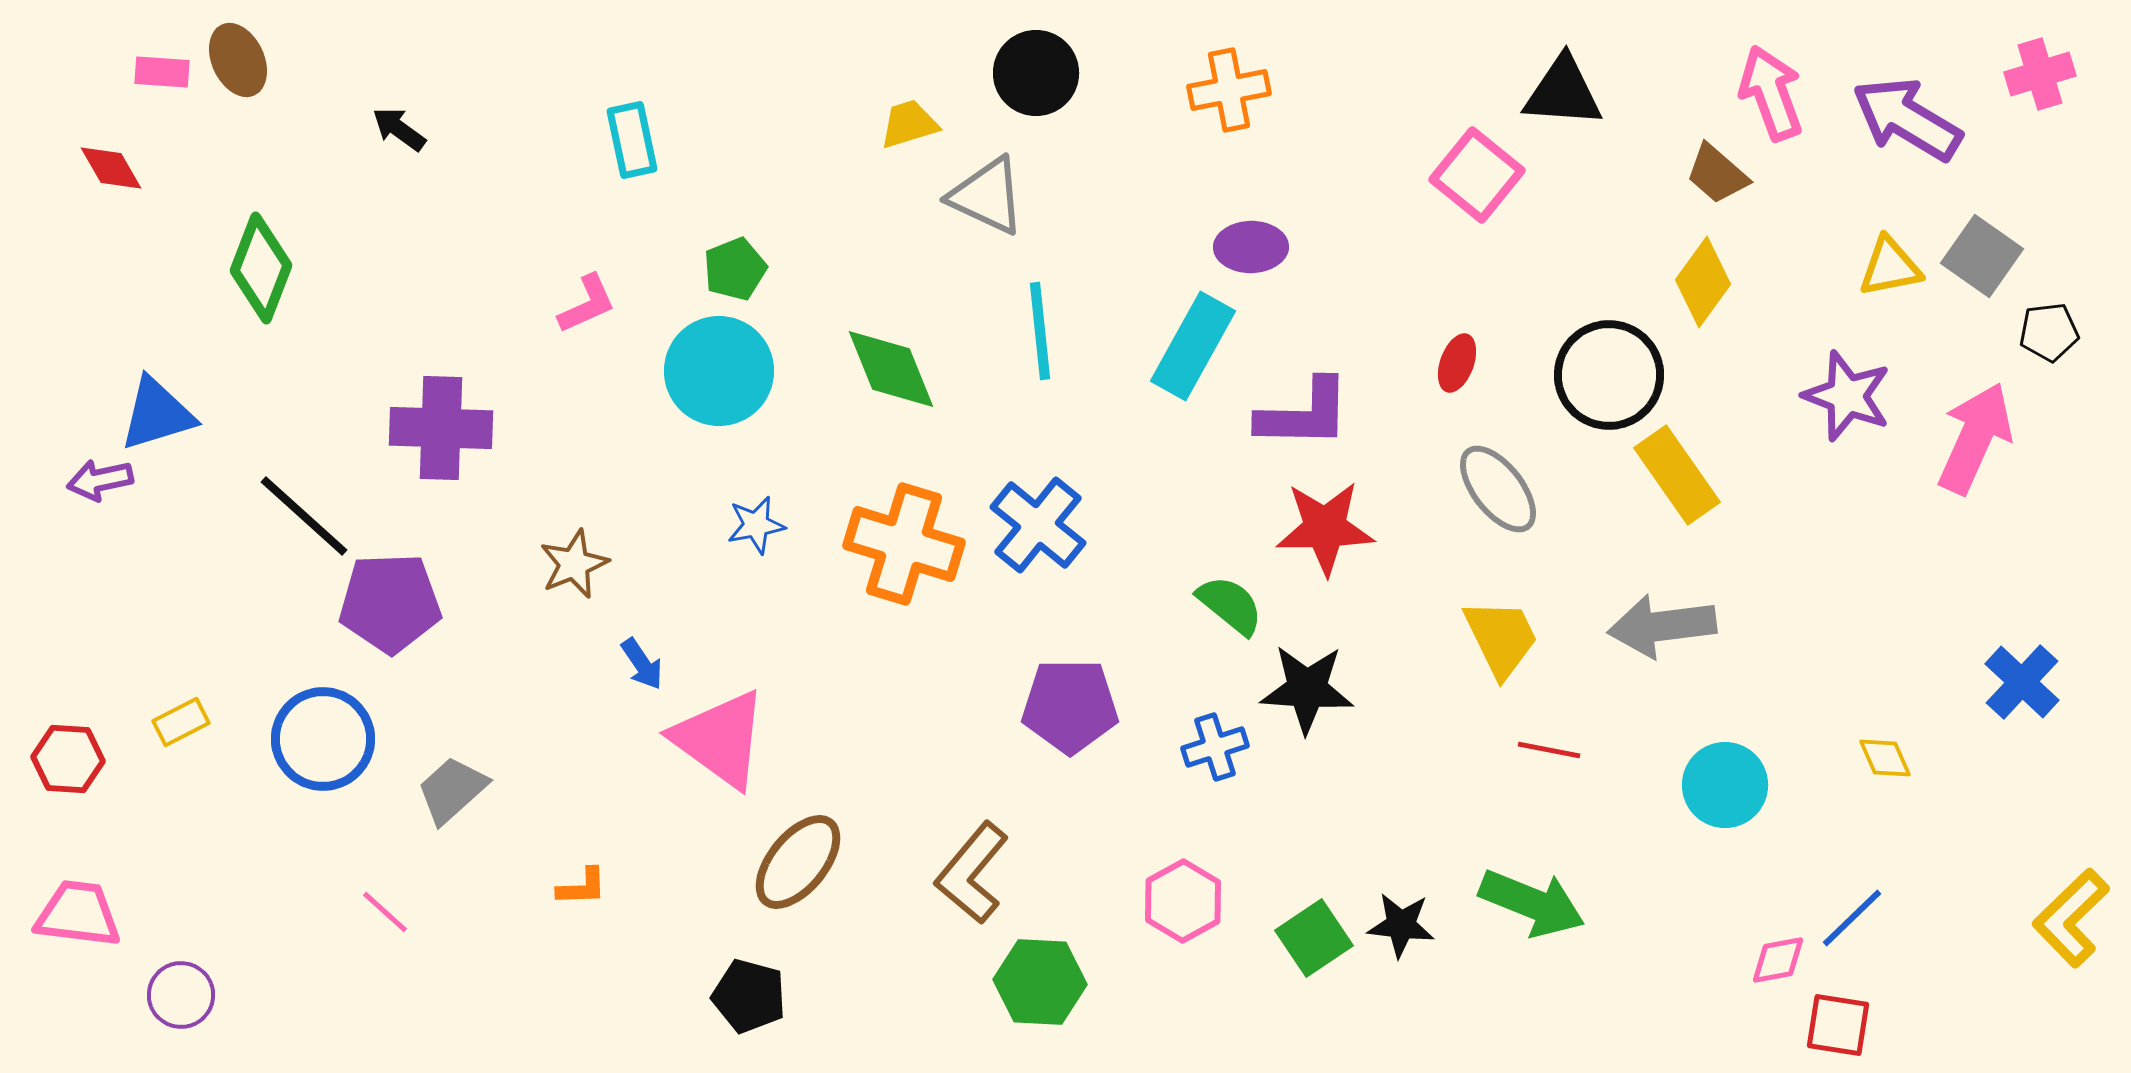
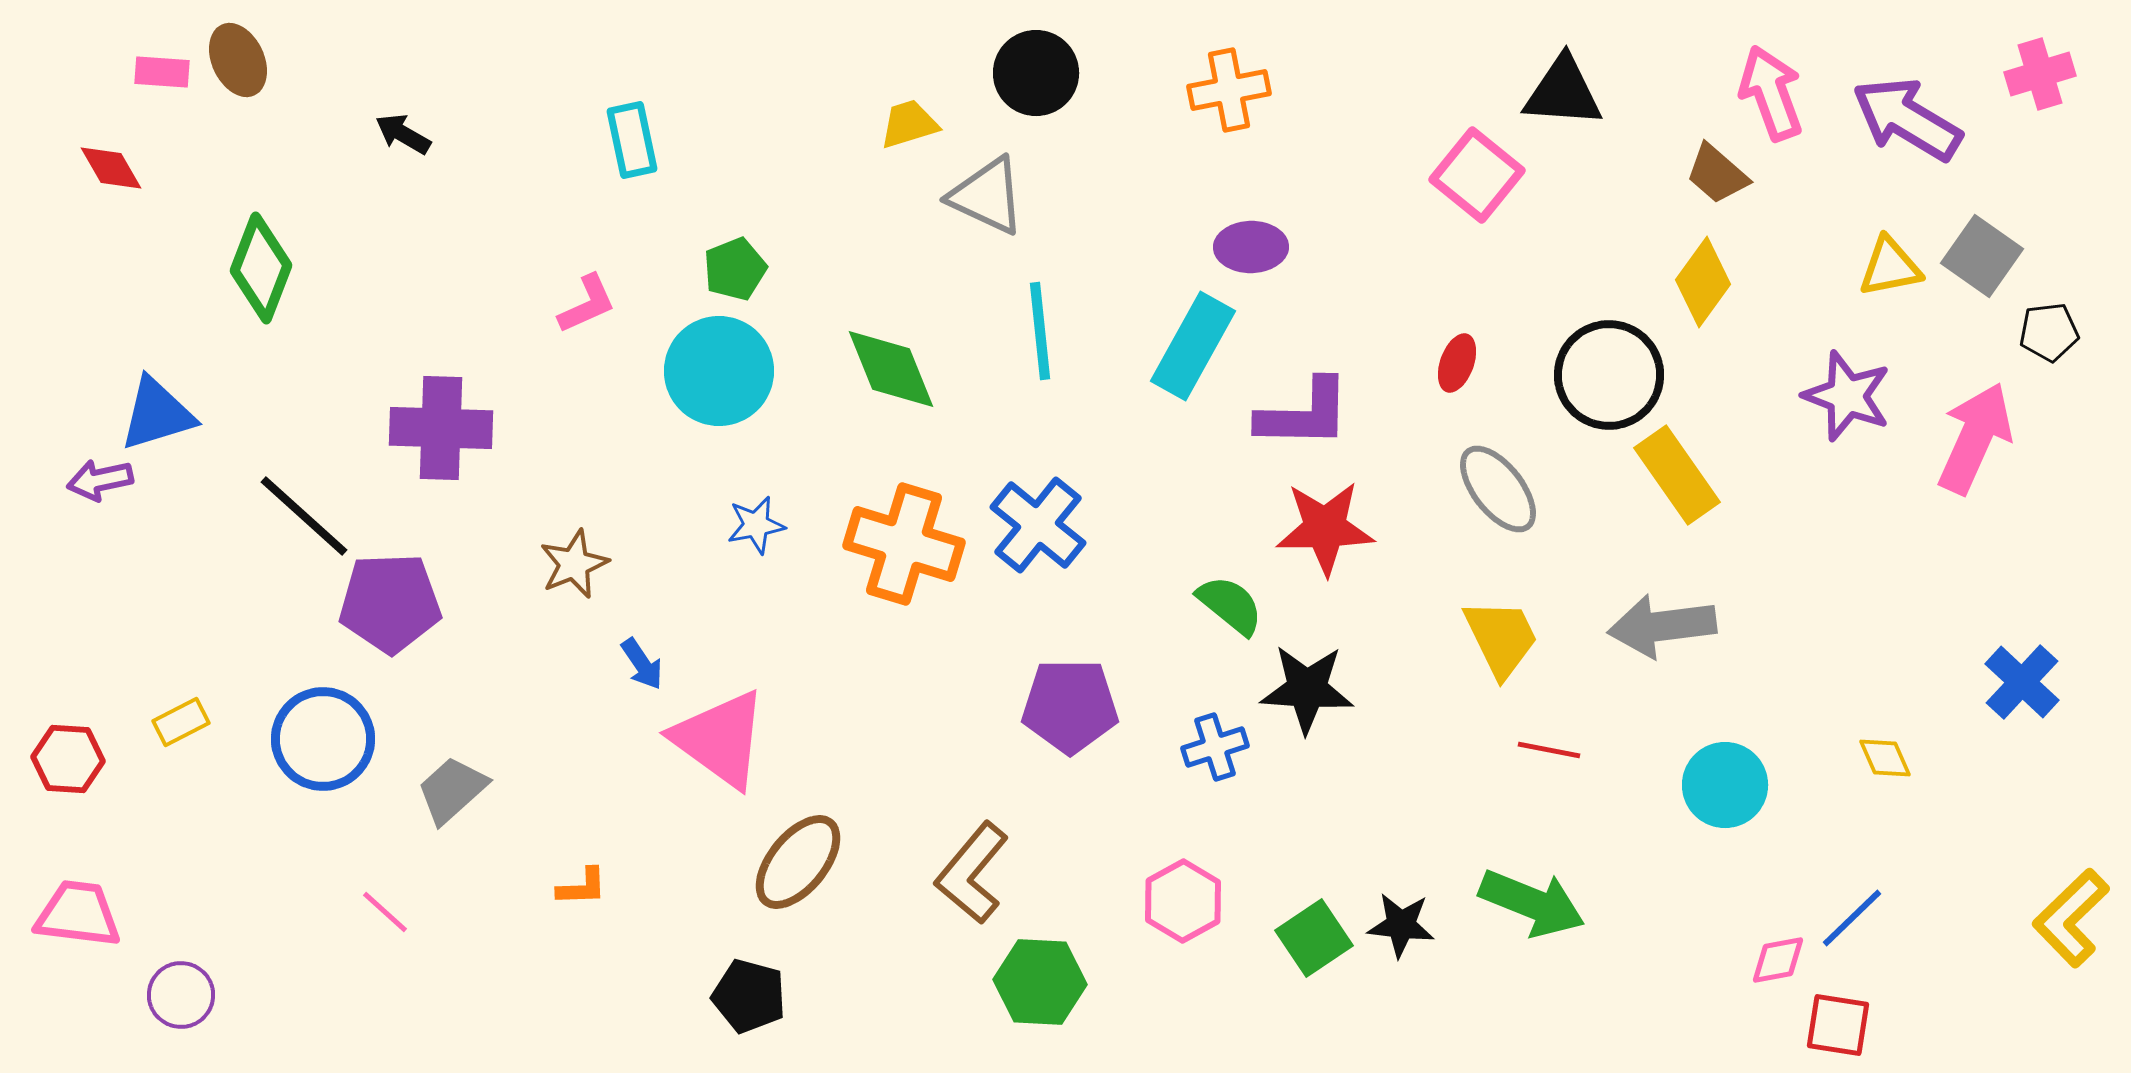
black arrow at (399, 129): moved 4 px right, 5 px down; rotated 6 degrees counterclockwise
